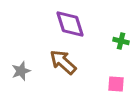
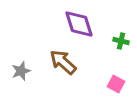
purple diamond: moved 9 px right
pink square: rotated 24 degrees clockwise
